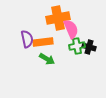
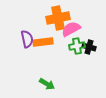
pink semicircle: rotated 96 degrees counterclockwise
green arrow: moved 25 px down
